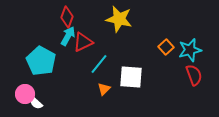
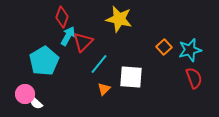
red diamond: moved 5 px left
red triangle: rotated 20 degrees counterclockwise
orange square: moved 2 px left
cyan pentagon: moved 3 px right; rotated 12 degrees clockwise
red semicircle: moved 3 px down
